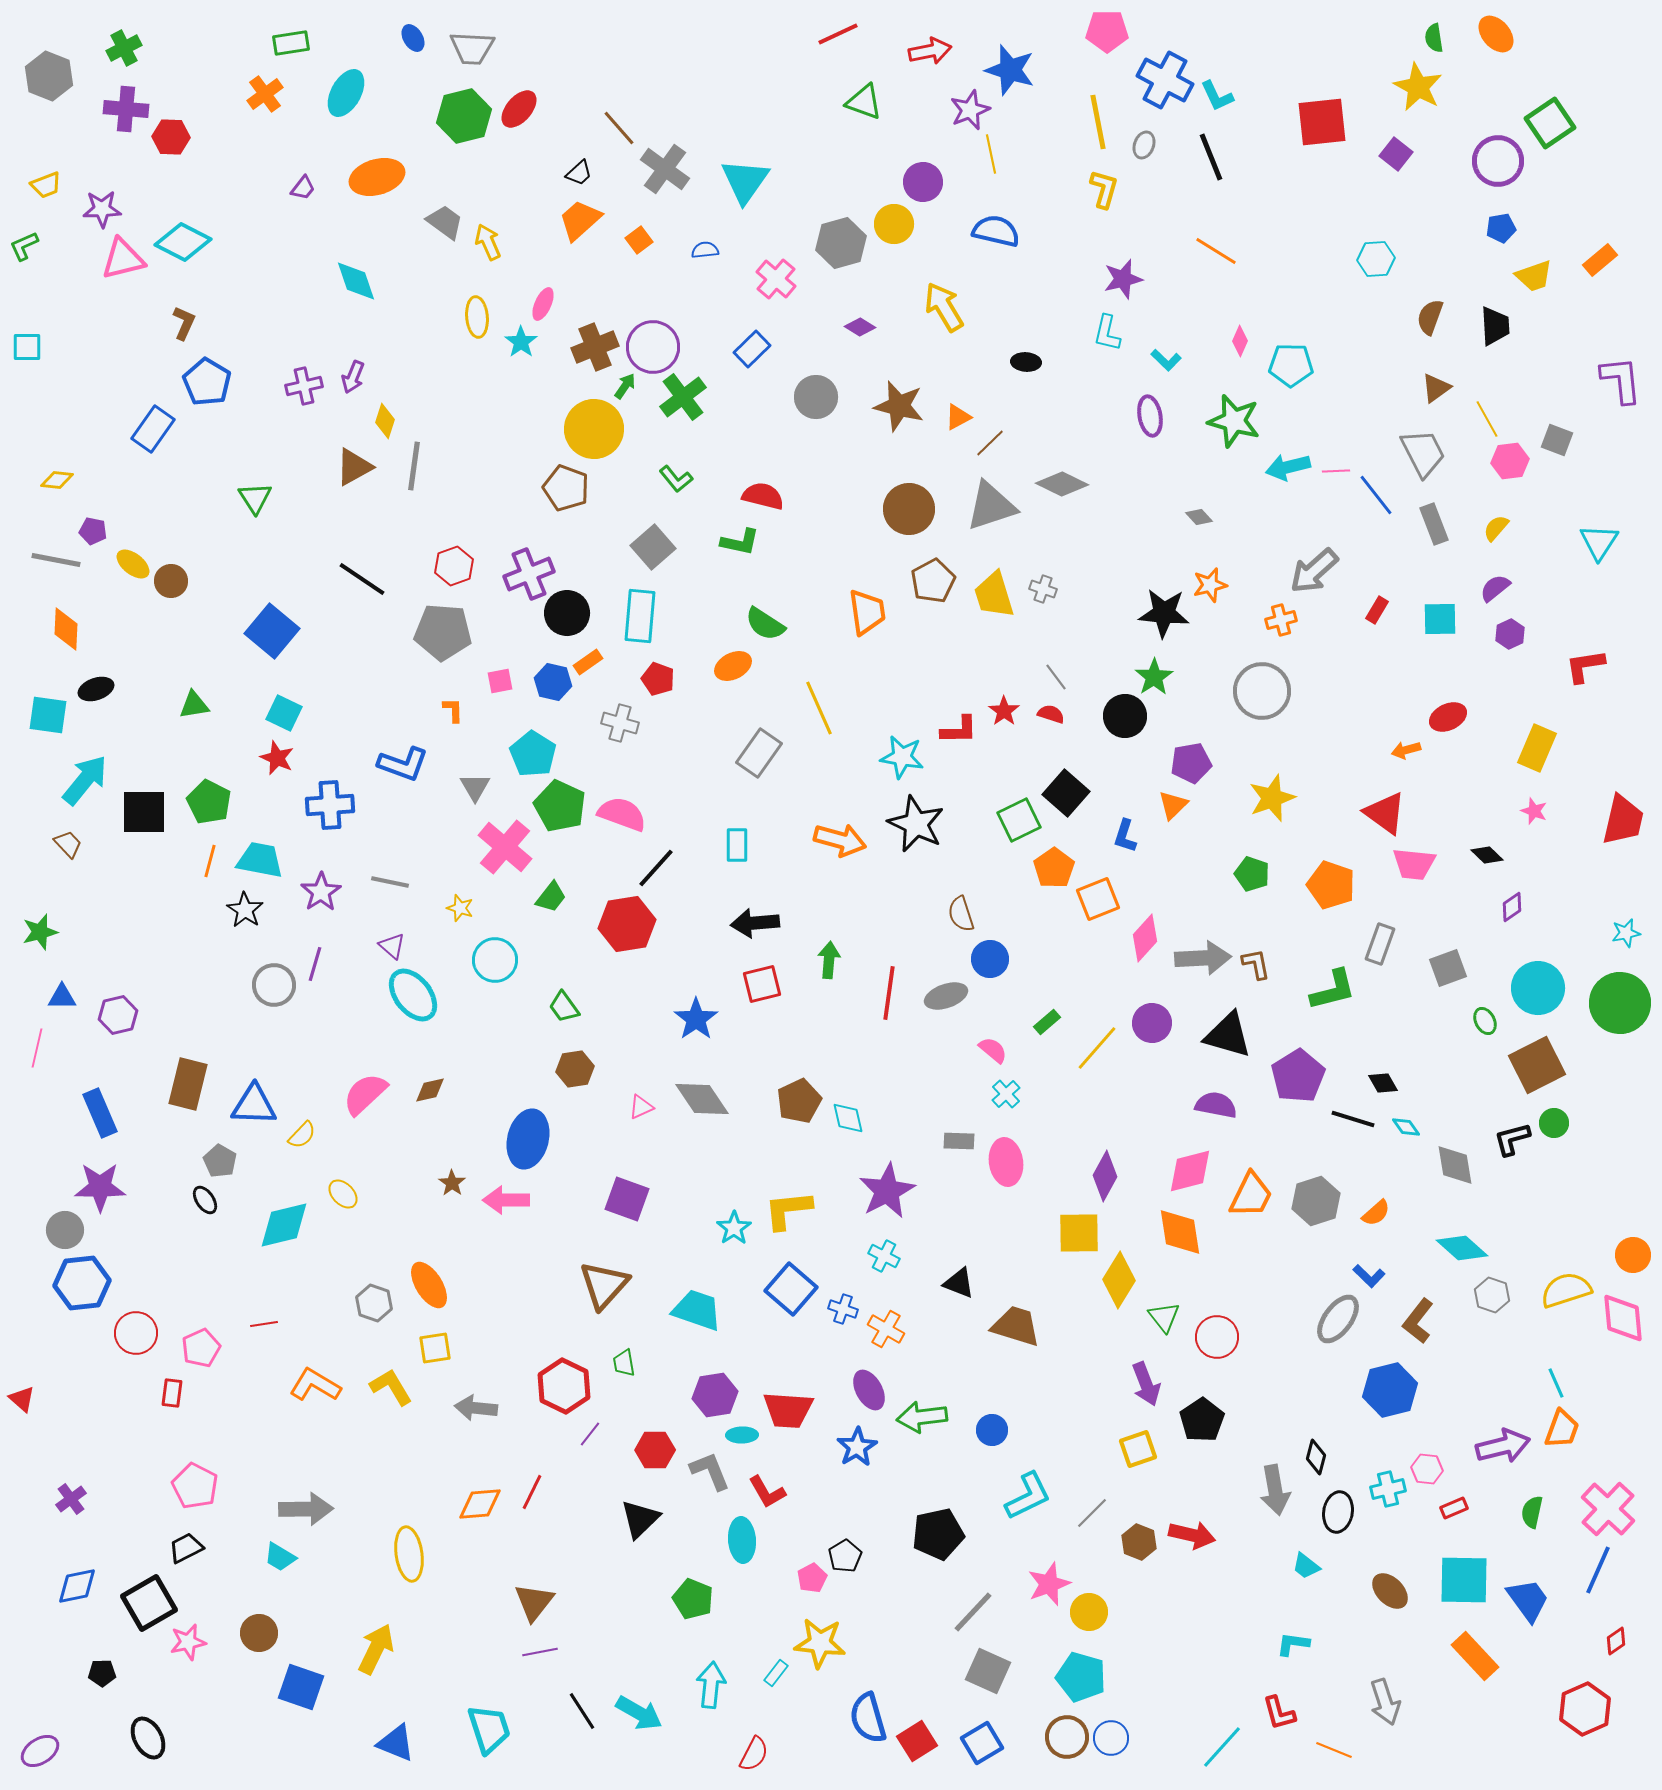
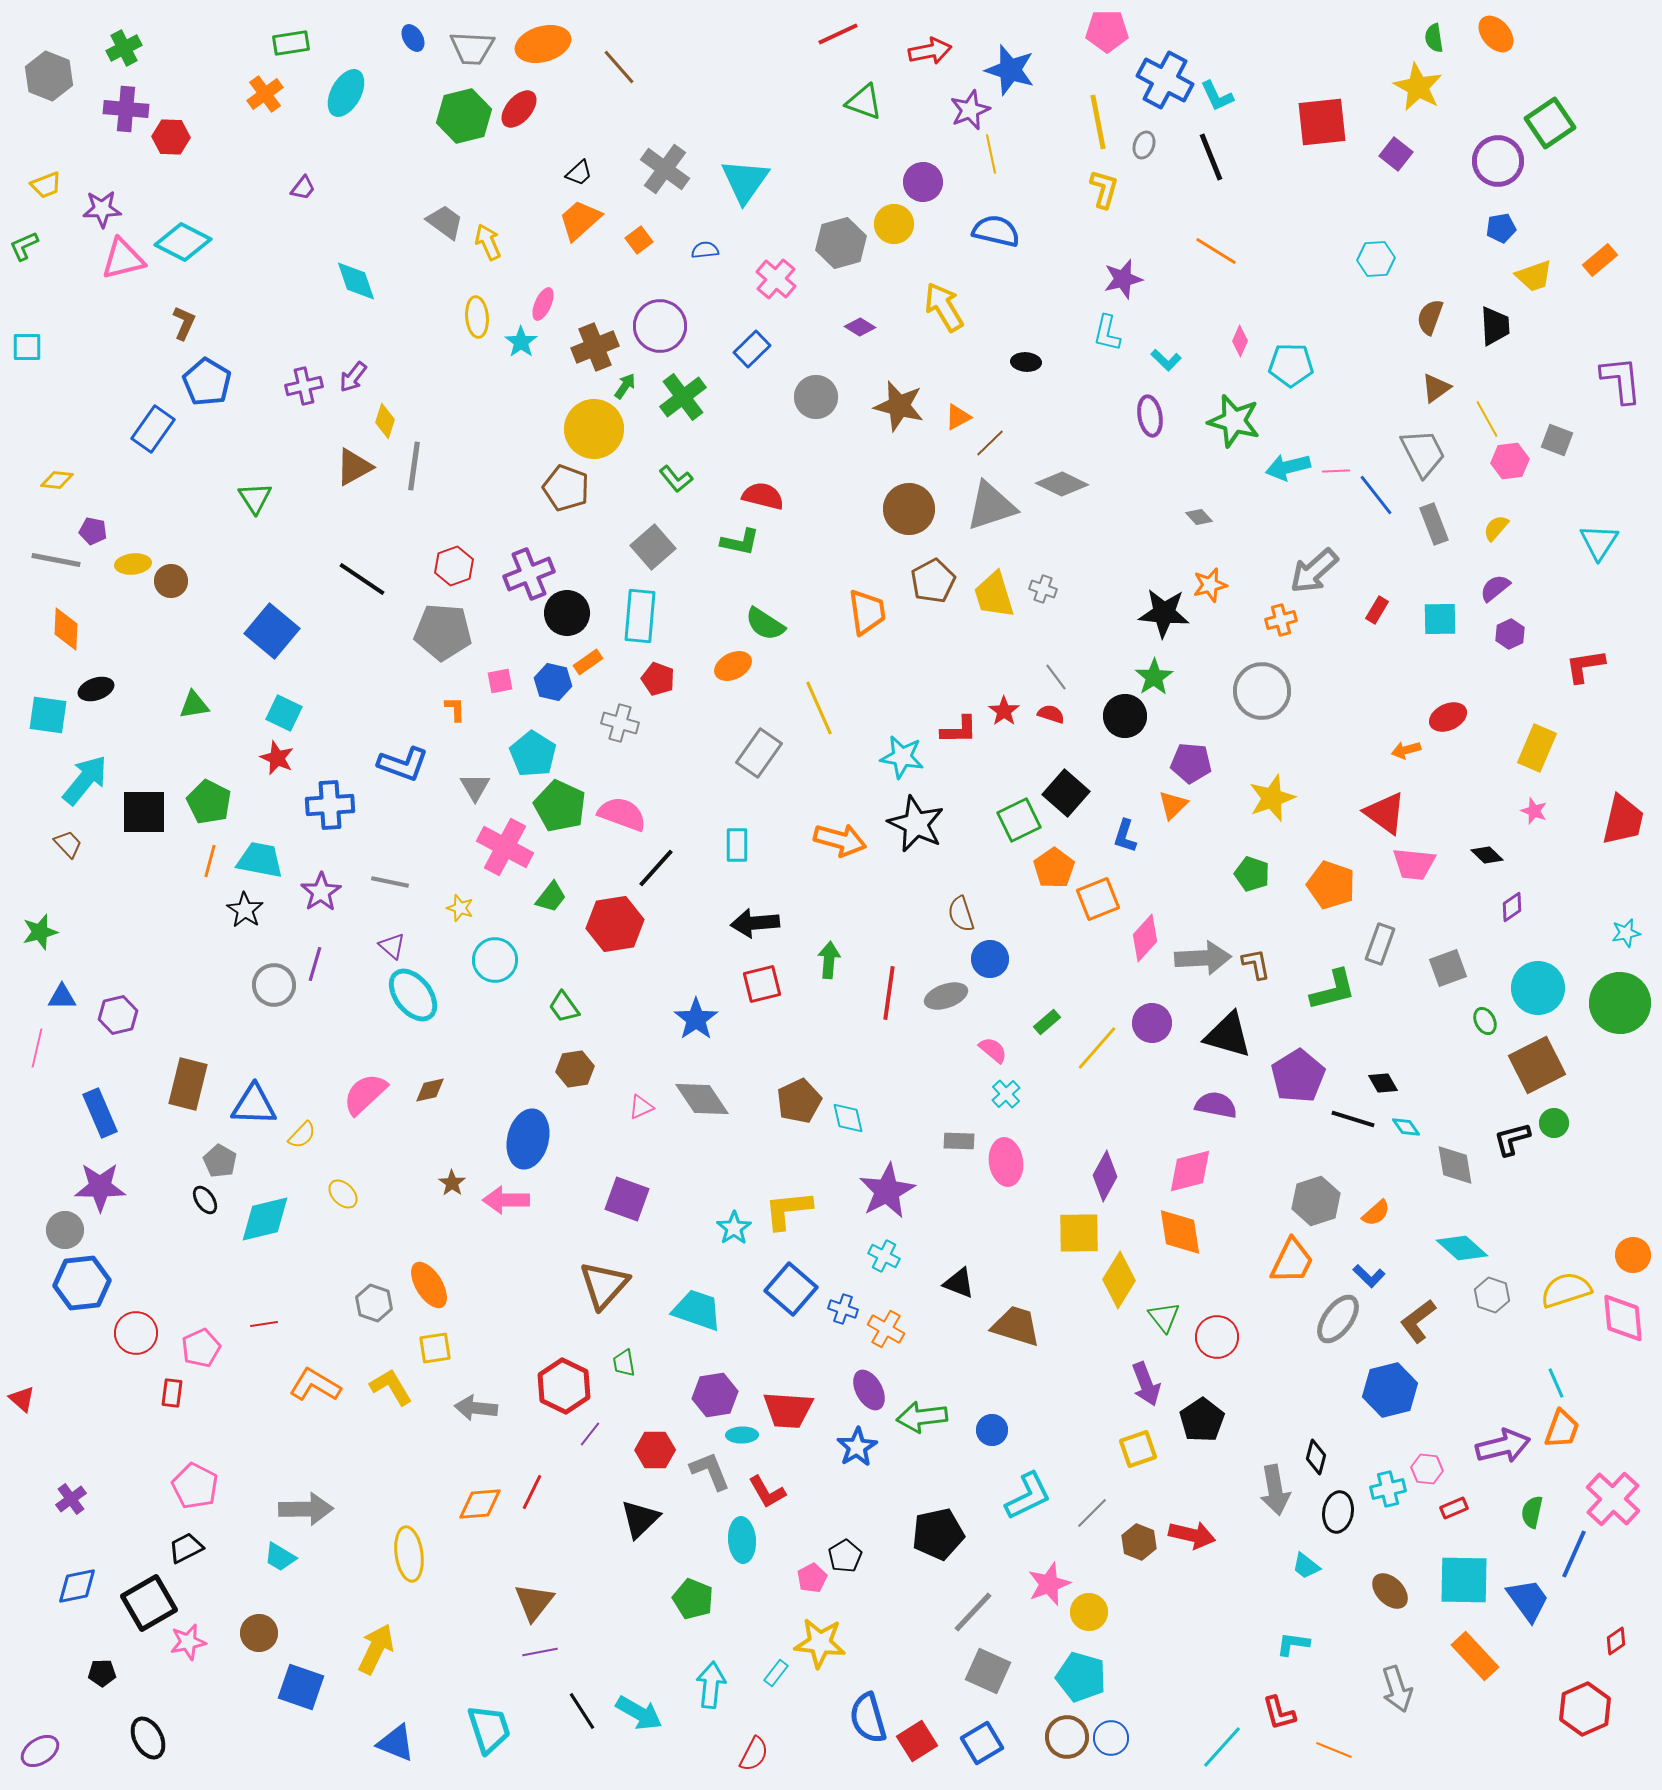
brown line at (619, 128): moved 61 px up
orange ellipse at (377, 177): moved 166 px right, 133 px up
purple circle at (653, 347): moved 7 px right, 21 px up
purple arrow at (353, 377): rotated 16 degrees clockwise
yellow ellipse at (133, 564): rotated 44 degrees counterclockwise
orange L-shape at (453, 710): moved 2 px right, 1 px up
purple pentagon at (1191, 763): rotated 15 degrees clockwise
pink cross at (505, 847): rotated 12 degrees counterclockwise
red hexagon at (627, 924): moved 12 px left
orange trapezoid at (1251, 1195): moved 41 px right, 66 px down
cyan diamond at (284, 1225): moved 19 px left, 6 px up
brown L-shape at (1418, 1321): rotated 15 degrees clockwise
pink cross at (1608, 1509): moved 5 px right, 10 px up
blue line at (1598, 1570): moved 24 px left, 16 px up
gray arrow at (1385, 1702): moved 12 px right, 13 px up
